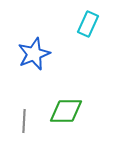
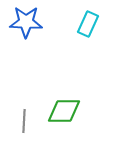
blue star: moved 8 px left, 32 px up; rotated 24 degrees clockwise
green diamond: moved 2 px left
